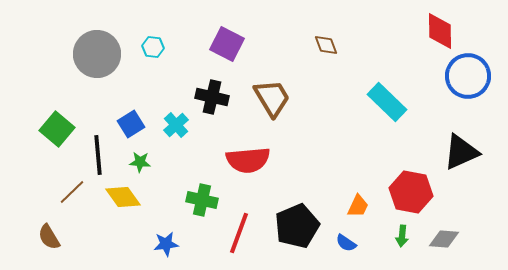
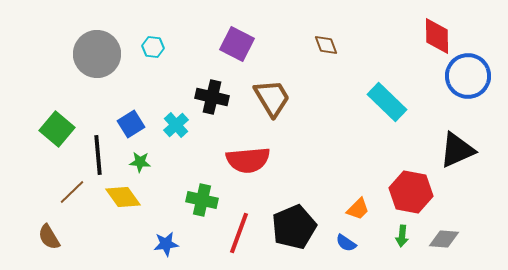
red diamond: moved 3 px left, 5 px down
purple square: moved 10 px right
black triangle: moved 4 px left, 2 px up
orange trapezoid: moved 3 px down; rotated 20 degrees clockwise
black pentagon: moved 3 px left, 1 px down
